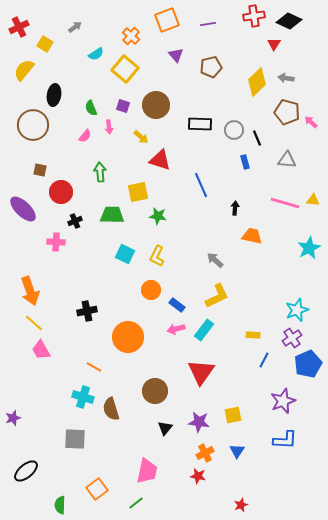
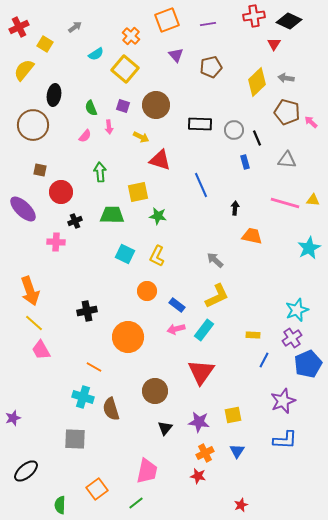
yellow arrow at (141, 137): rotated 14 degrees counterclockwise
orange circle at (151, 290): moved 4 px left, 1 px down
